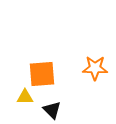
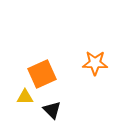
orange star: moved 5 px up
orange square: rotated 20 degrees counterclockwise
